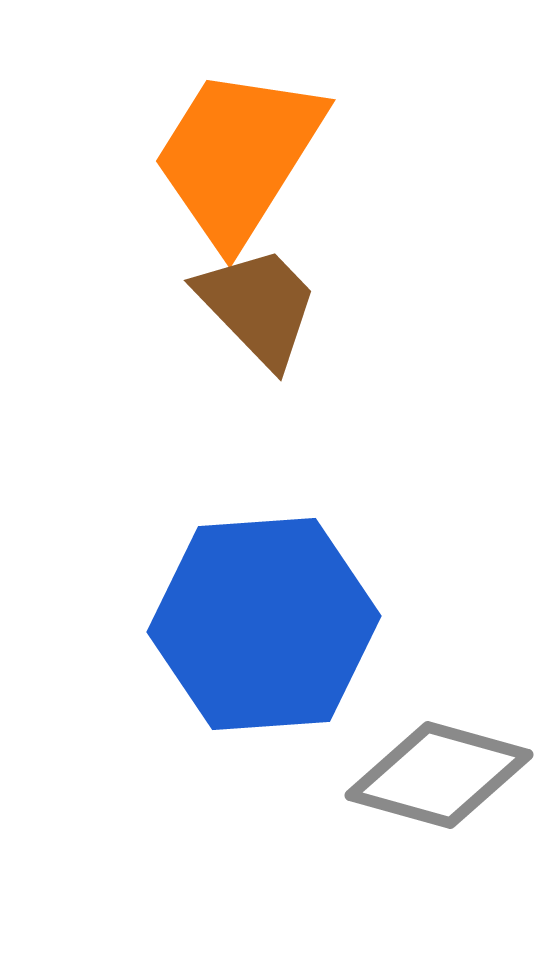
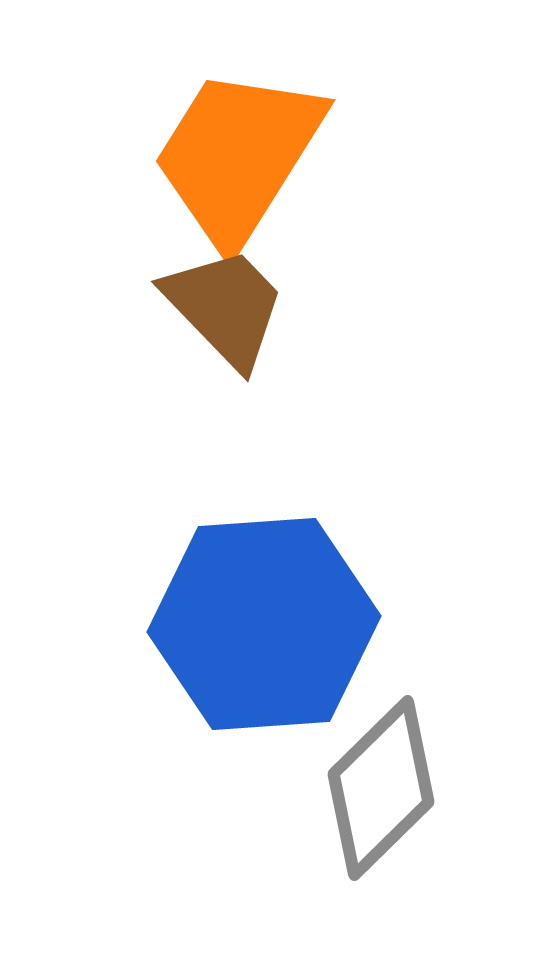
brown trapezoid: moved 33 px left, 1 px down
gray diamond: moved 58 px left, 13 px down; rotated 60 degrees counterclockwise
